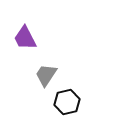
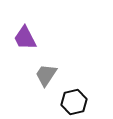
black hexagon: moved 7 px right
